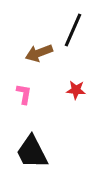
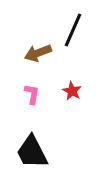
brown arrow: moved 1 px left
red star: moved 4 px left, 1 px down; rotated 24 degrees clockwise
pink L-shape: moved 8 px right
